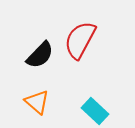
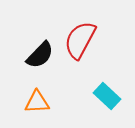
orange triangle: rotated 44 degrees counterclockwise
cyan rectangle: moved 12 px right, 15 px up
